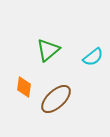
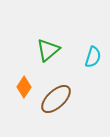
cyan semicircle: rotated 35 degrees counterclockwise
orange diamond: rotated 25 degrees clockwise
